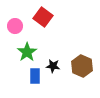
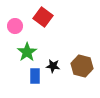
brown hexagon: rotated 10 degrees counterclockwise
